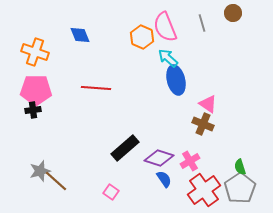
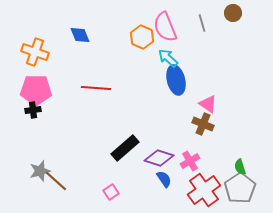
pink square: rotated 21 degrees clockwise
